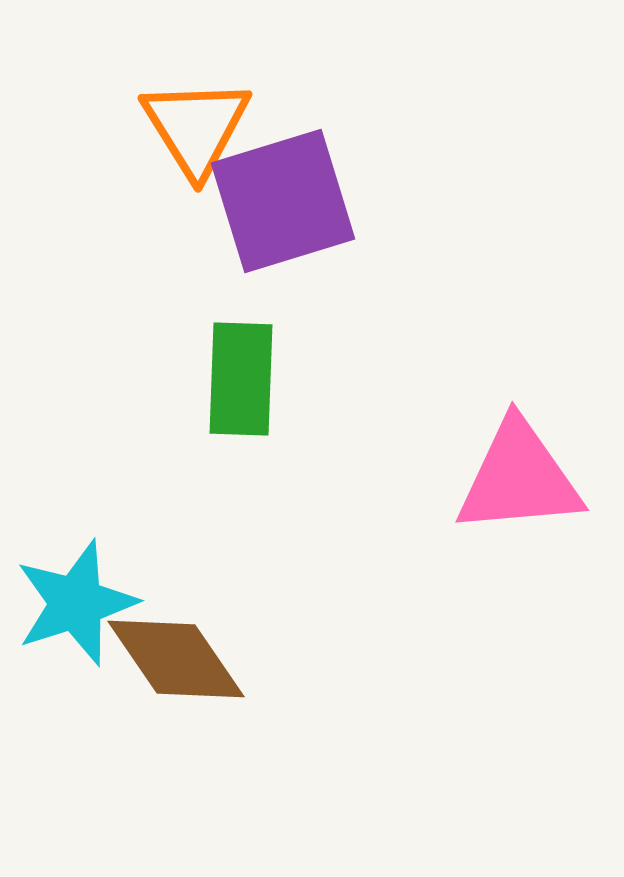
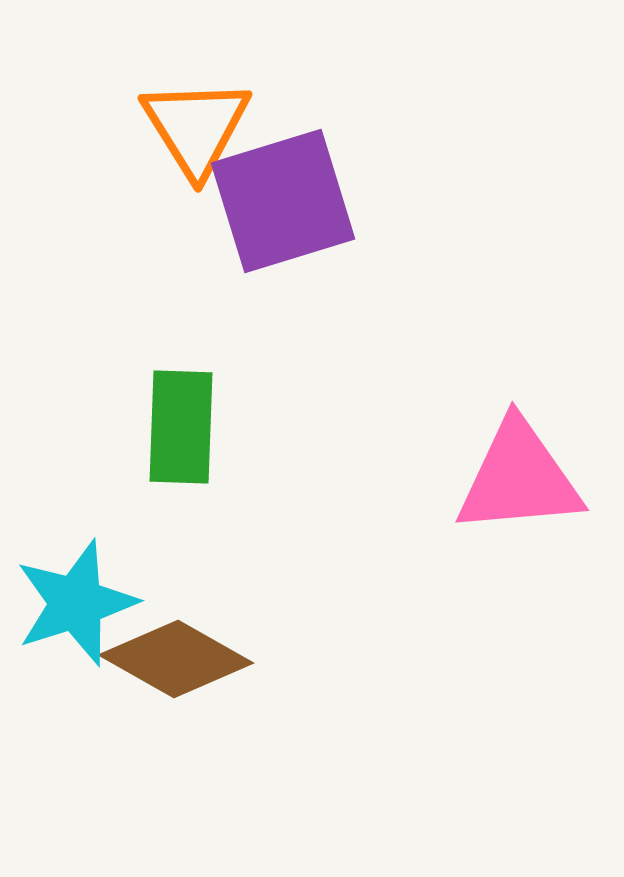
green rectangle: moved 60 px left, 48 px down
brown diamond: rotated 26 degrees counterclockwise
